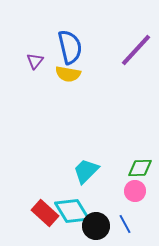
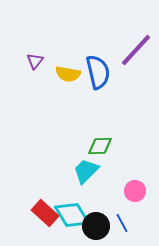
blue semicircle: moved 28 px right, 25 px down
green diamond: moved 40 px left, 22 px up
cyan diamond: moved 4 px down
blue line: moved 3 px left, 1 px up
